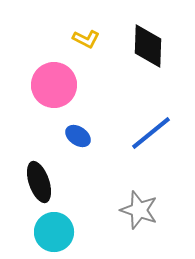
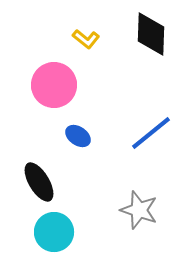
yellow L-shape: rotated 12 degrees clockwise
black diamond: moved 3 px right, 12 px up
black ellipse: rotated 12 degrees counterclockwise
